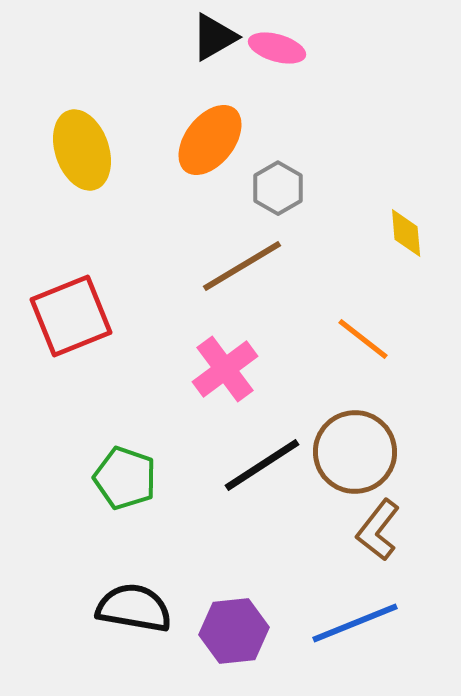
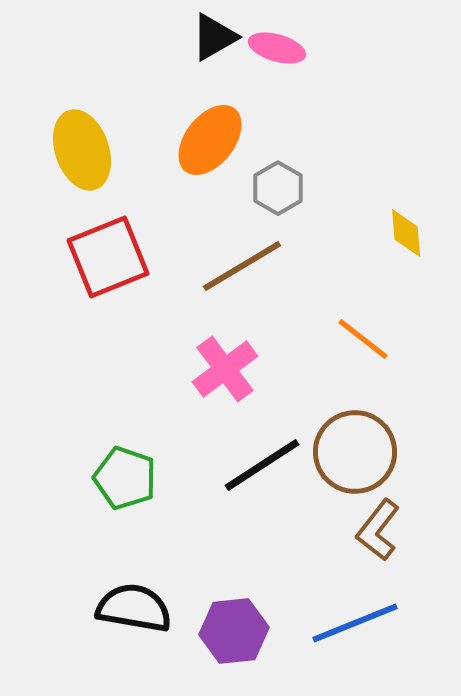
red square: moved 37 px right, 59 px up
